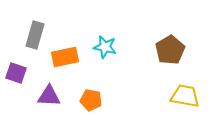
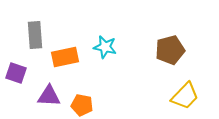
gray rectangle: rotated 20 degrees counterclockwise
brown pentagon: rotated 16 degrees clockwise
yellow trapezoid: rotated 124 degrees clockwise
orange pentagon: moved 9 px left, 5 px down
